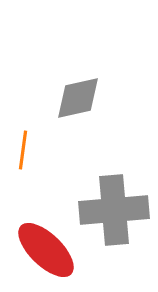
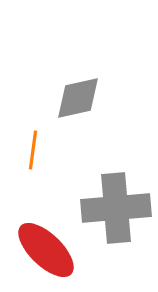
orange line: moved 10 px right
gray cross: moved 2 px right, 2 px up
